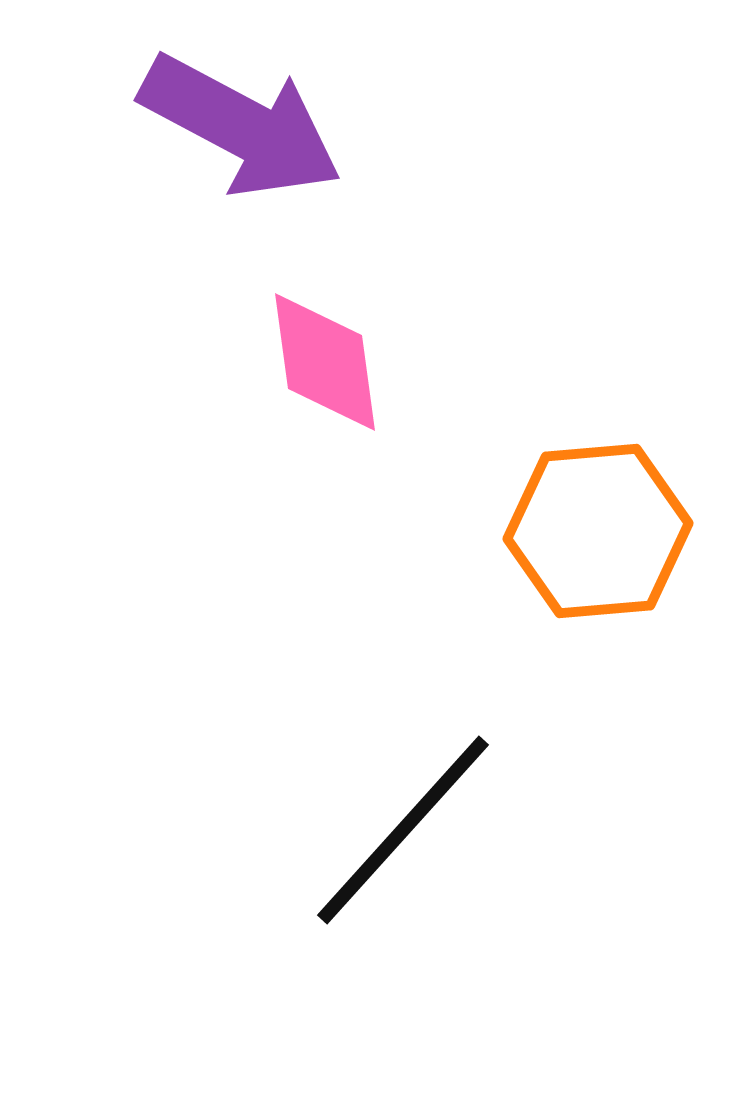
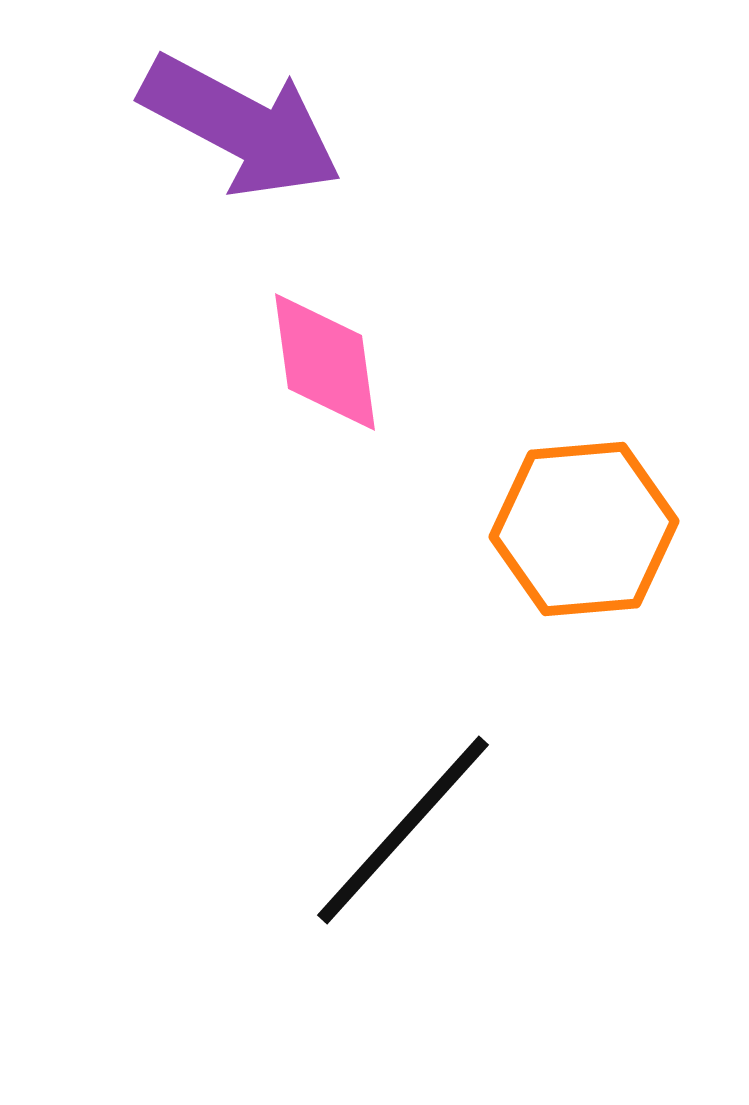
orange hexagon: moved 14 px left, 2 px up
